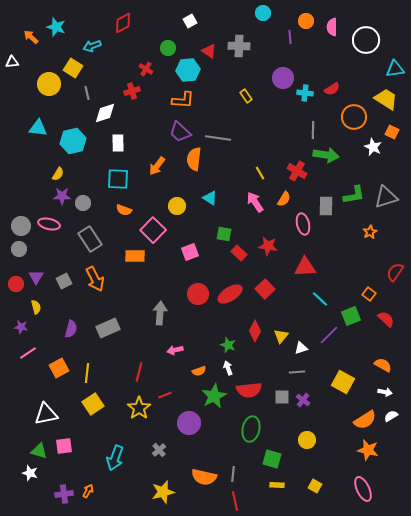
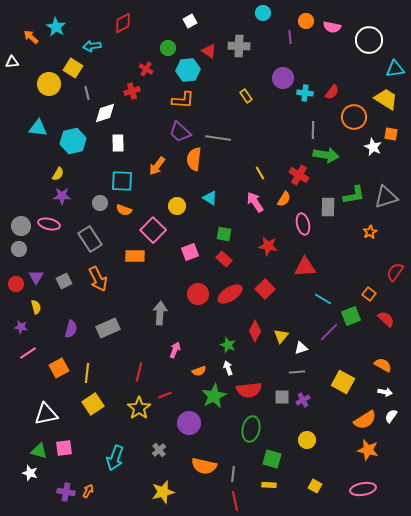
cyan star at (56, 27): rotated 12 degrees clockwise
pink semicircle at (332, 27): rotated 78 degrees counterclockwise
white circle at (366, 40): moved 3 px right
cyan arrow at (92, 46): rotated 12 degrees clockwise
red semicircle at (332, 89): moved 3 px down; rotated 21 degrees counterclockwise
orange square at (392, 132): moved 1 px left, 2 px down; rotated 16 degrees counterclockwise
red cross at (297, 171): moved 2 px right, 4 px down
cyan square at (118, 179): moved 4 px right, 2 px down
gray circle at (83, 203): moved 17 px right
gray rectangle at (326, 206): moved 2 px right, 1 px down
red rectangle at (239, 253): moved 15 px left, 6 px down
orange arrow at (95, 279): moved 3 px right
cyan line at (320, 299): moved 3 px right; rotated 12 degrees counterclockwise
purple line at (329, 335): moved 3 px up
pink arrow at (175, 350): rotated 126 degrees clockwise
purple cross at (303, 400): rotated 24 degrees clockwise
white semicircle at (391, 416): rotated 24 degrees counterclockwise
pink square at (64, 446): moved 2 px down
orange semicircle at (204, 477): moved 11 px up
yellow rectangle at (277, 485): moved 8 px left
pink ellipse at (363, 489): rotated 75 degrees counterclockwise
purple cross at (64, 494): moved 2 px right, 2 px up; rotated 18 degrees clockwise
